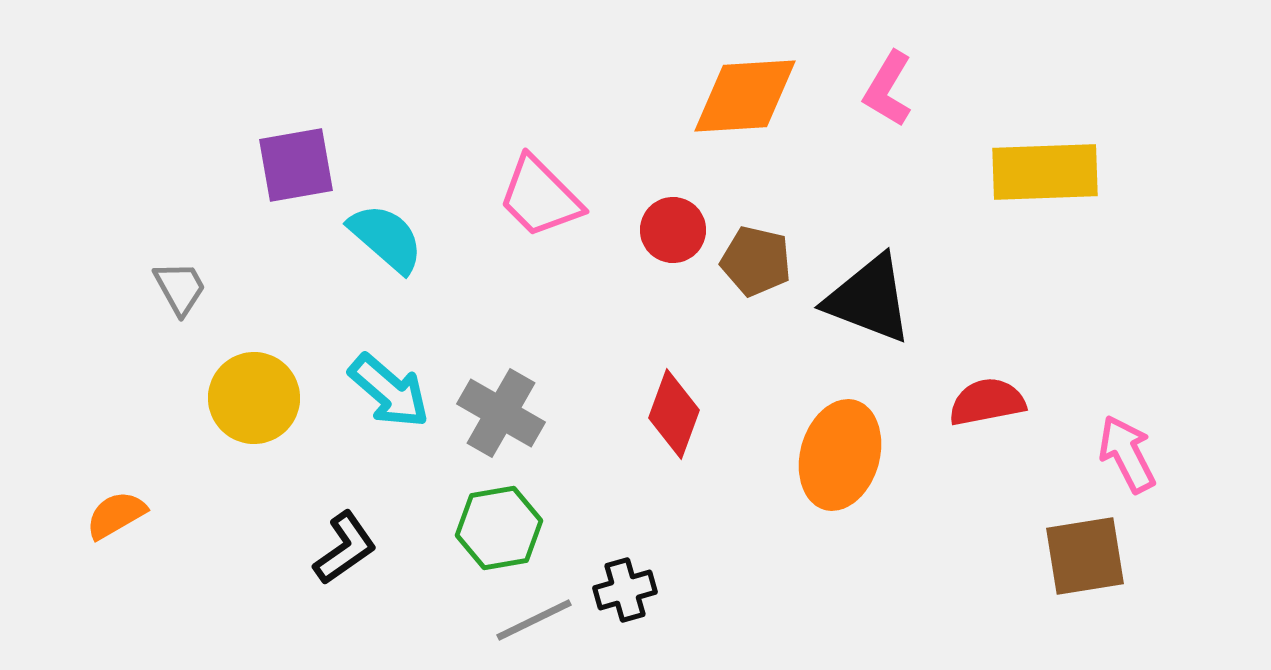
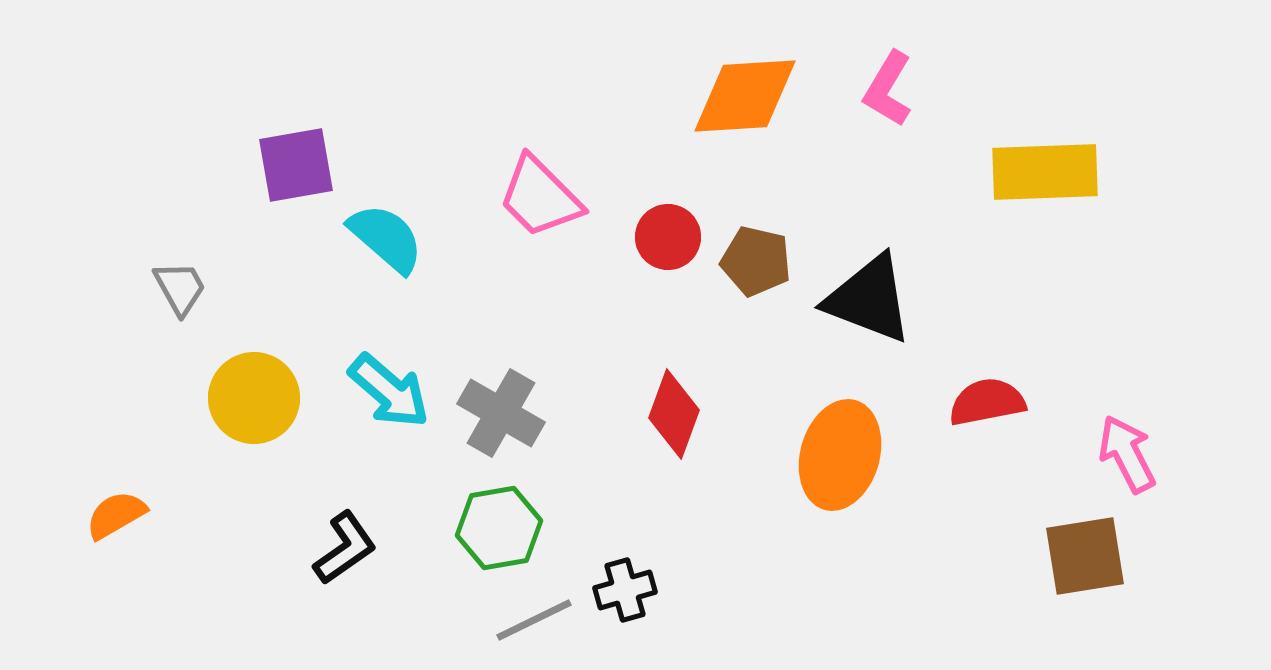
red circle: moved 5 px left, 7 px down
